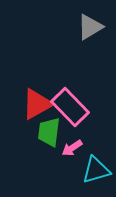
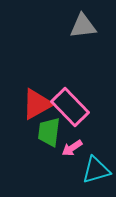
gray triangle: moved 7 px left, 1 px up; rotated 24 degrees clockwise
